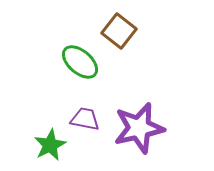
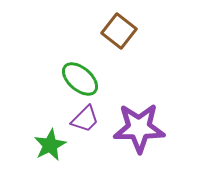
green ellipse: moved 17 px down
purple trapezoid: rotated 124 degrees clockwise
purple star: rotated 12 degrees clockwise
